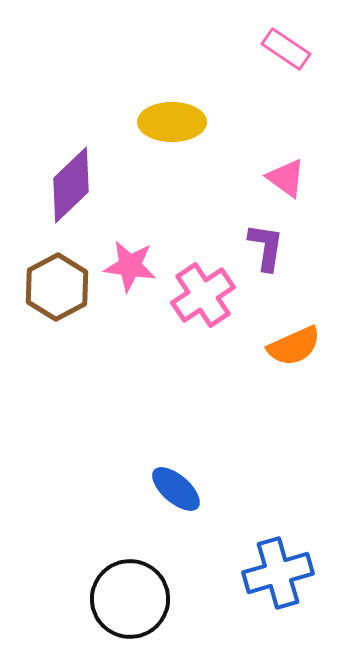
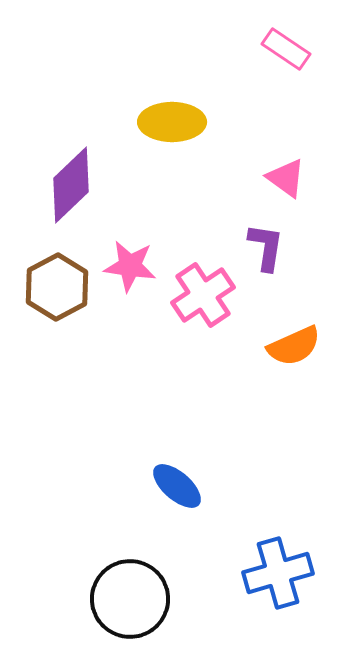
blue ellipse: moved 1 px right, 3 px up
